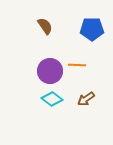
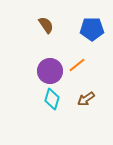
brown semicircle: moved 1 px right, 1 px up
orange line: rotated 42 degrees counterclockwise
cyan diamond: rotated 70 degrees clockwise
